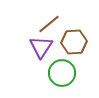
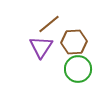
green circle: moved 16 px right, 4 px up
